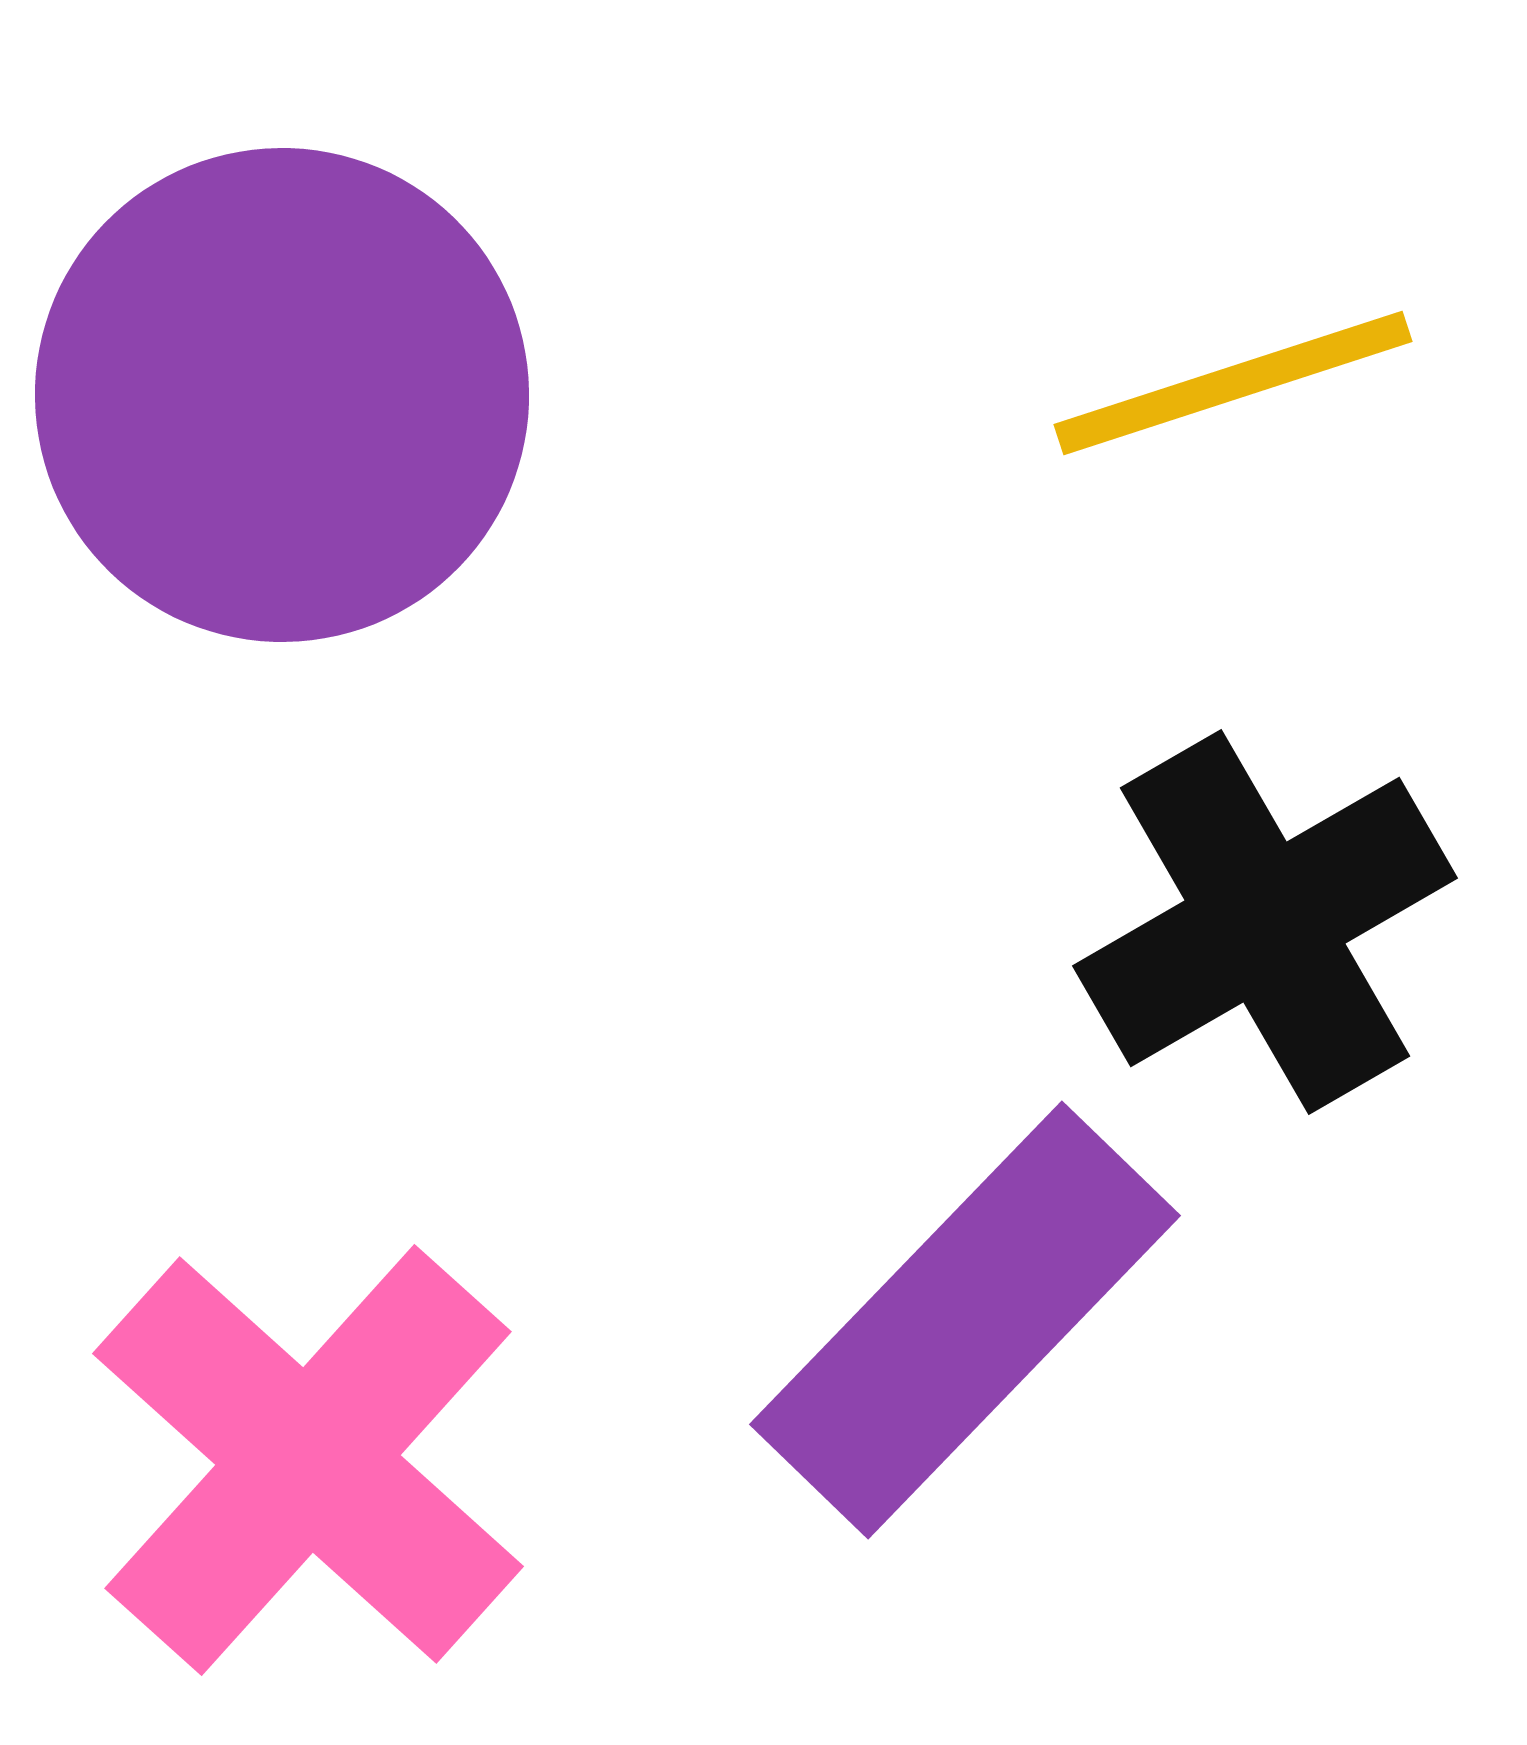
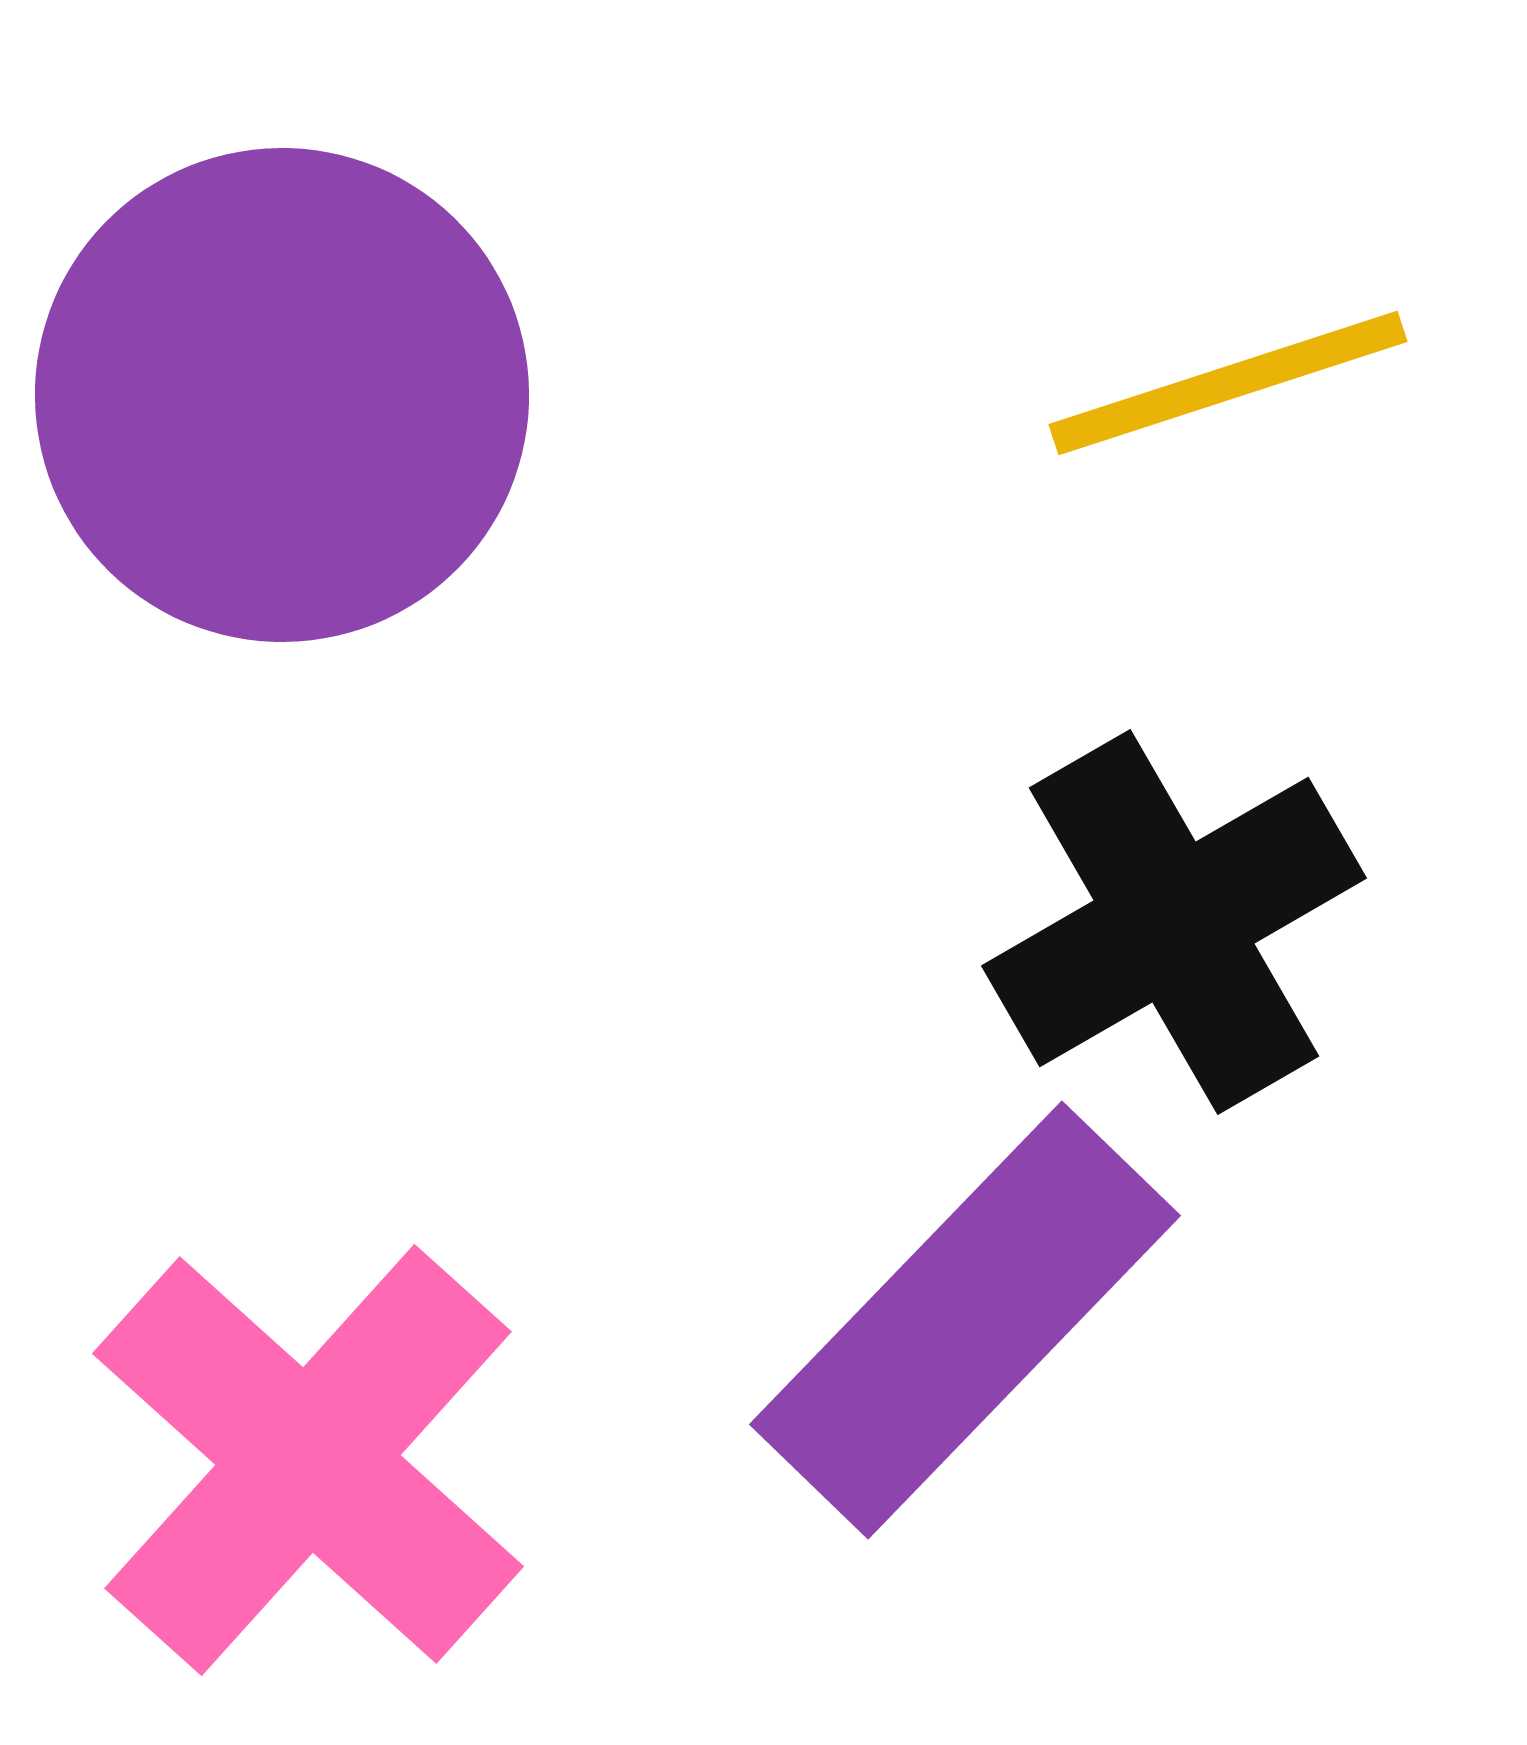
yellow line: moved 5 px left
black cross: moved 91 px left
